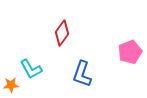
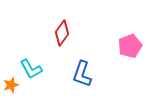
pink pentagon: moved 6 px up
orange star: rotated 14 degrees counterclockwise
